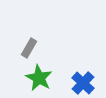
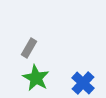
green star: moved 3 px left
